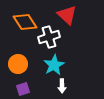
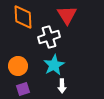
red triangle: rotated 15 degrees clockwise
orange diamond: moved 2 px left, 5 px up; rotated 30 degrees clockwise
orange circle: moved 2 px down
